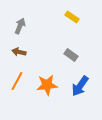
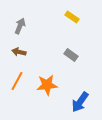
blue arrow: moved 16 px down
